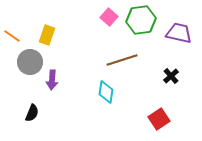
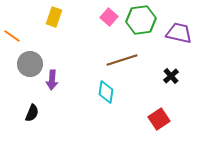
yellow rectangle: moved 7 px right, 18 px up
gray circle: moved 2 px down
